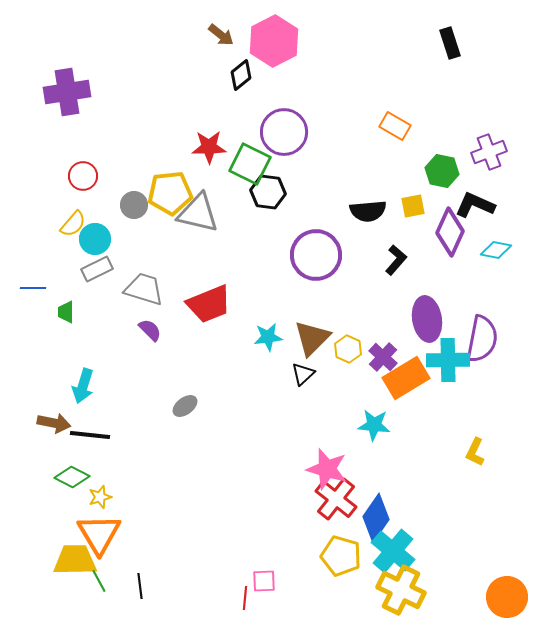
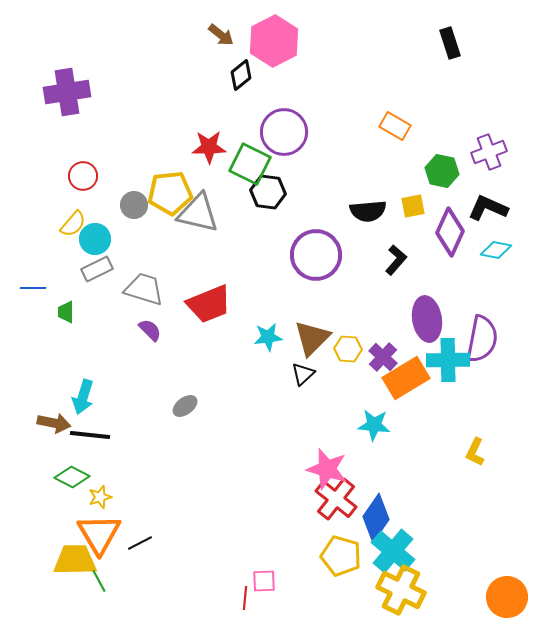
black L-shape at (475, 205): moved 13 px right, 3 px down
yellow hexagon at (348, 349): rotated 20 degrees counterclockwise
cyan arrow at (83, 386): moved 11 px down
black line at (140, 586): moved 43 px up; rotated 70 degrees clockwise
